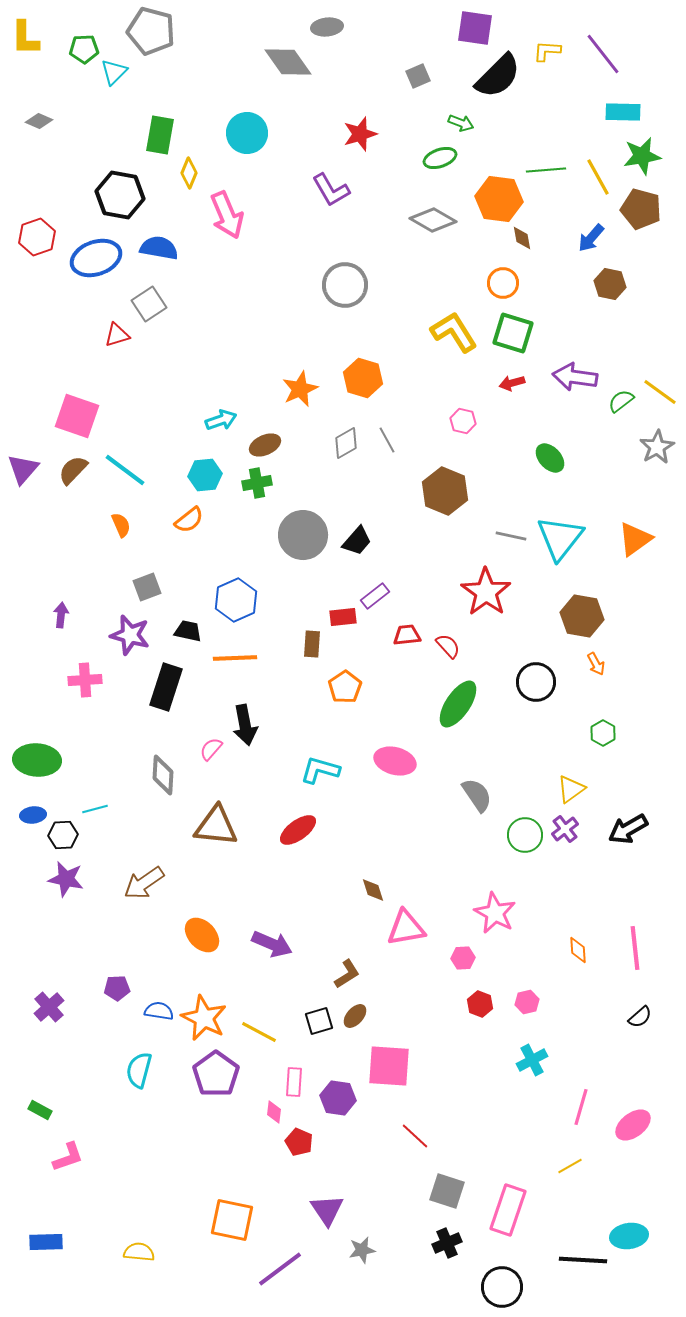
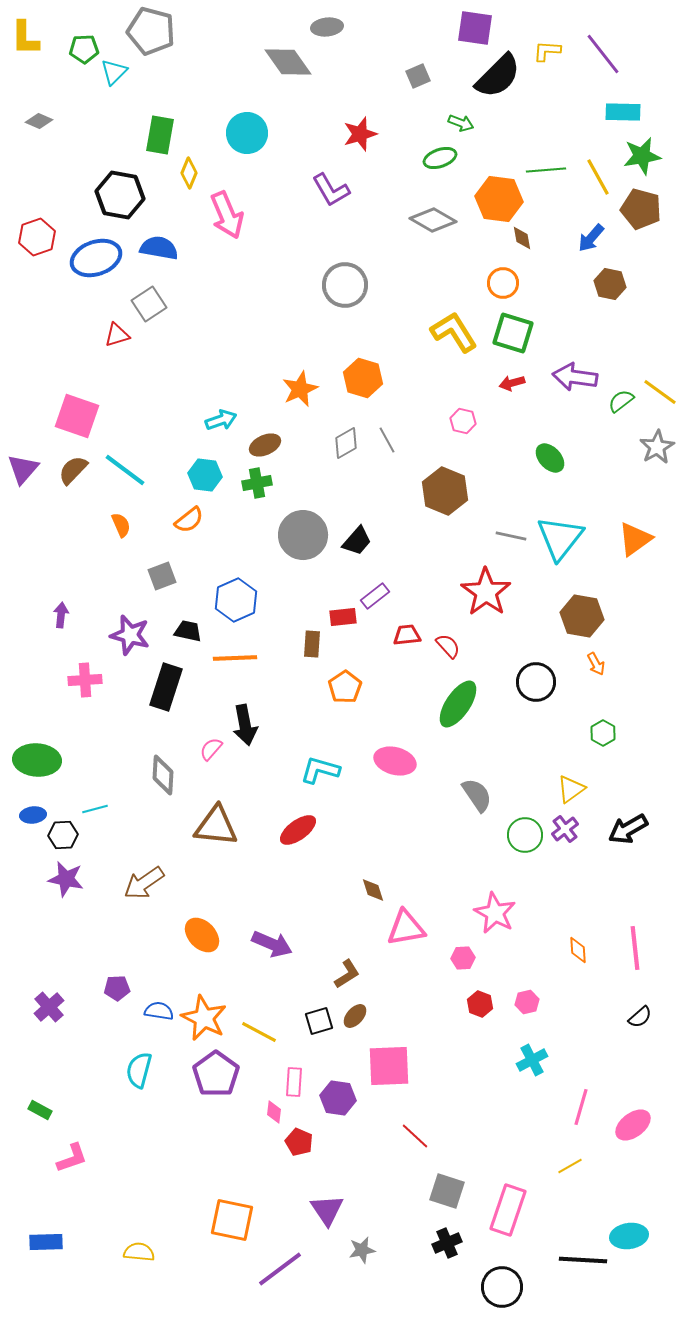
cyan hexagon at (205, 475): rotated 12 degrees clockwise
gray square at (147, 587): moved 15 px right, 11 px up
pink square at (389, 1066): rotated 6 degrees counterclockwise
pink L-shape at (68, 1157): moved 4 px right, 1 px down
